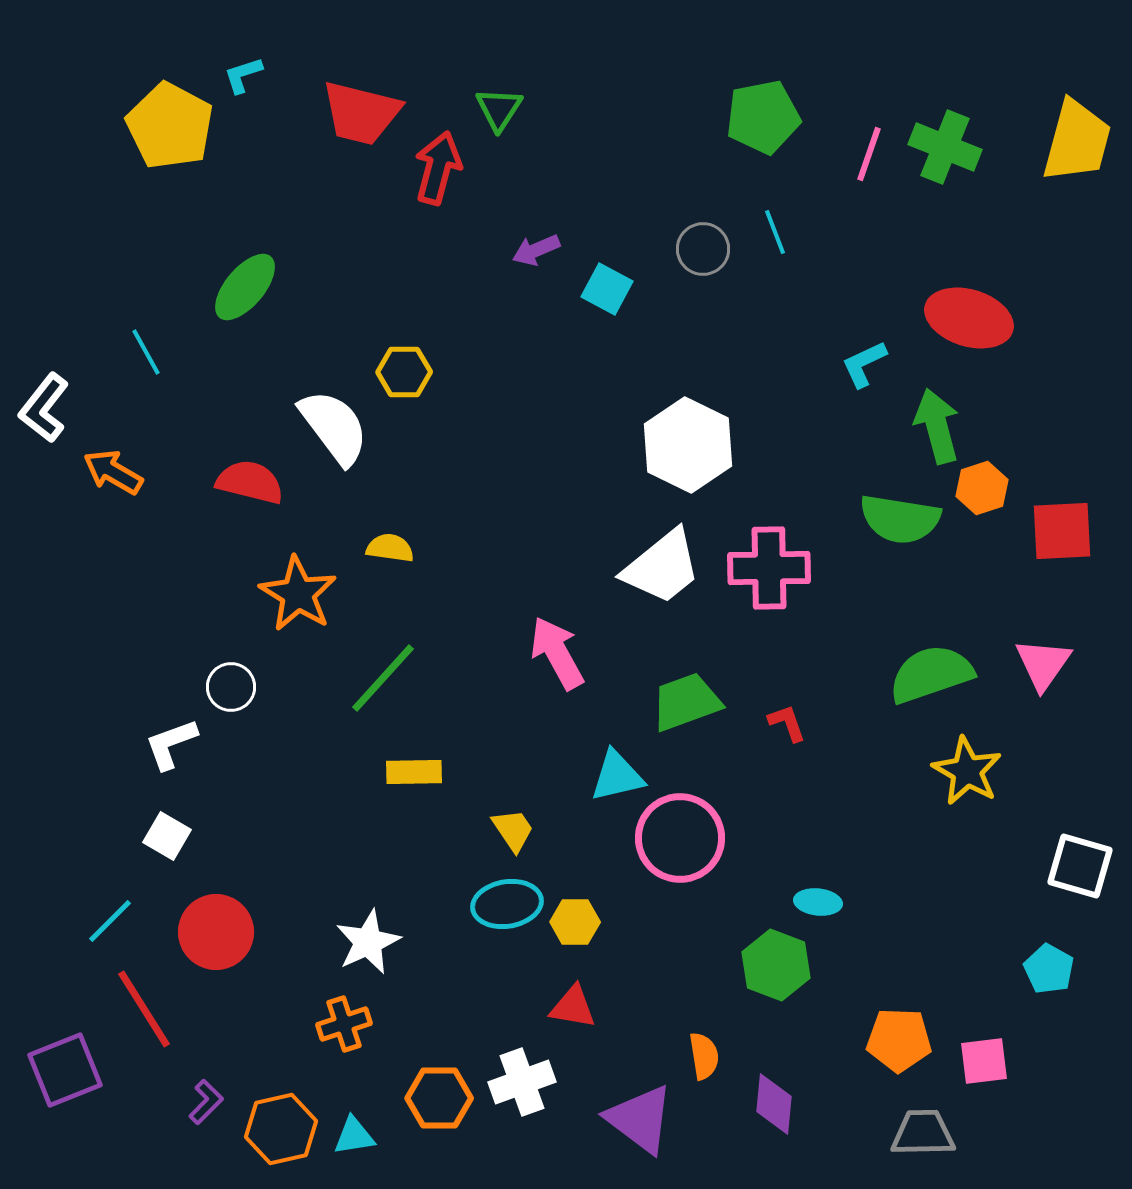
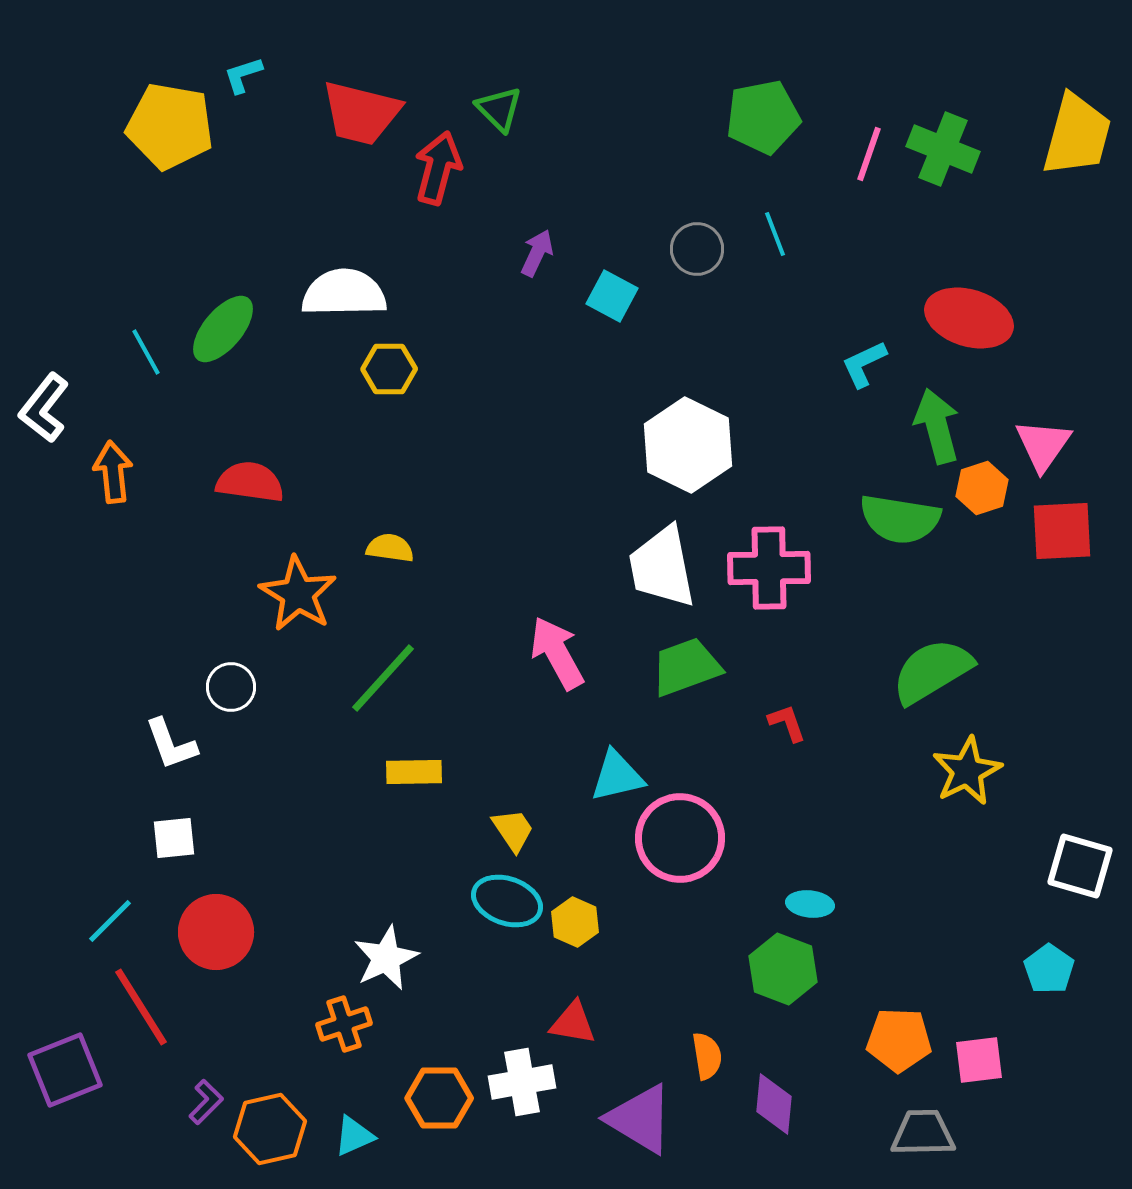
green triangle at (499, 109): rotated 18 degrees counterclockwise
yellow pentagon at (170, 126): rotated 18 degrees counterclockwise
yellow trapezoid at (1077, 141): moved 6 px up
green cross at (945, 147): moved 2 px left, 2 px down
cyan line at (775, 232): moved 2 px down
gray circle at (703, 249): moved 6 px left
purple arrow at (536, 250): moved 1 px right, 3 px down; rotated 138 degrees clockwise
green ellipse at (245, 287): moved 22 px left, 42 px down
cyan square at (607, 289): moved 5 px right, 7 px down
yellow hexagon at (404, 372): moved 15 px left, 3 px up
white semicircle at (334, 427): moved 10 px right, 134 px up; rotated 54 degrees counterclockwise
orange arrow at (113, 472): rotated 54 degrees clockwise
red semicircle at (250, 482): rotated 6 degrees counterclockwise
white trapezoid at (662, 567): rotated 118 degrees clockwise
pink triangle at (1043, 664): moved 219 px up
green semicircle at (931, 674): moved 1 px right, 3 px up; rotated 12 degrees counterclockwise
green trapezoid at (686, 702): moved 35 px up
white L-shape at (171, 744): rotated 90 degrees counterclockwise
yellow star at (967, 771): rotated 16 degrees clockwise
white square at (167, 836): moved 7 px right, 2 px down; rotated 36 degrees counterclockwise
cyan ellipse at (818, 902): moved 8 px left, 2 px down
cyan ellipse at (507, 904): moved 3 px up; rotated 28 degrees clockwise
yellow hexagon at (575, 922): rotated 24 degrees clockwise
white star at (368, 942): moved 18 px right, 16 px down
green hexagon at (776, 965): moved 7 px right, 4 px down
cyan pentagon at (1049, 969): rotated 6 degrees clockwise
red triangle at (573, 1007): moved 16 px down
red line at (144, 1009): moved 3 px left, 2 px up
orange semicircle at (704, 1056): moved 3 px right
pink square at (984, 1061): moved 5 px left, 1 px up
white cross at (522, 1082): rotated 10 degrees clockwise
purple triangle at (640, 1119): rotated 6 degrees counterclockwise
orange hexagon at (281, 1129): moved 11 px left
cyan triangle at (354, 1136): rotated 15 degrees counterclockwise
